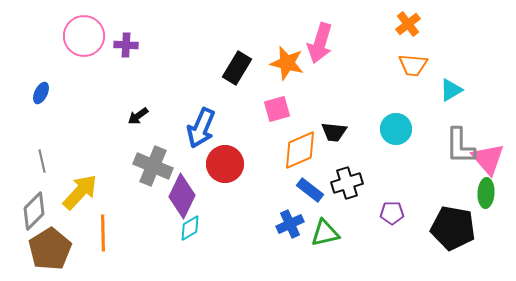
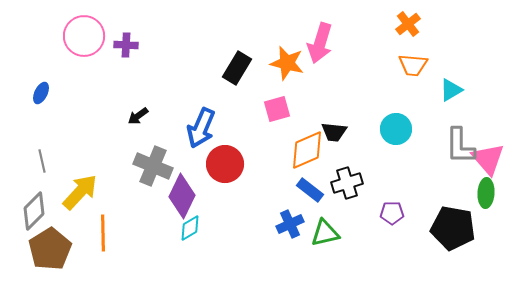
orange diamond: moved 7 px right
